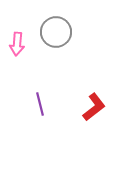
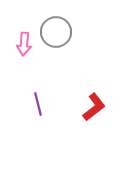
pink arrow: moved 7 px right
purple line: moved 2 px left
